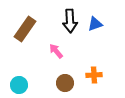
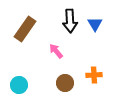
blue triangle: rotated 42 degrees counterclockwise
